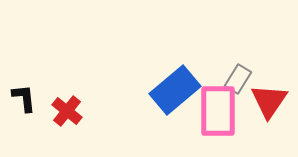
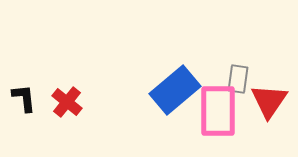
gray rectangle: rotated 24 degrees counterclockwise
red cross: moved 9 px up
